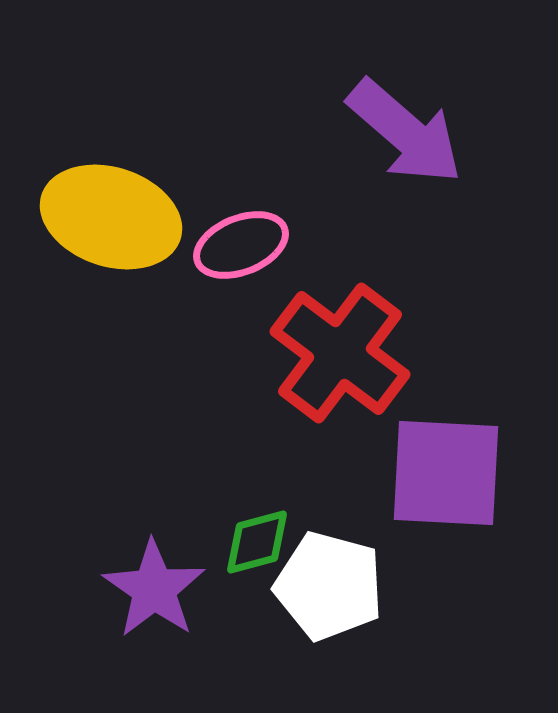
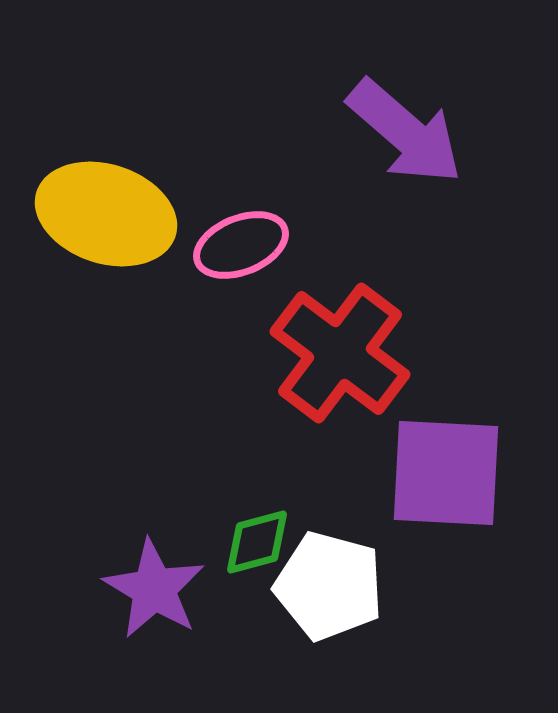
yellow ellipse: moved 5 px left, 3 px up
purple star: rotated 4 degrees counterclockwise
